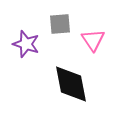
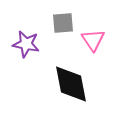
gray square: moved 3 px right, 1 px up
purple star: rotated 8 degrees counterclockwise
